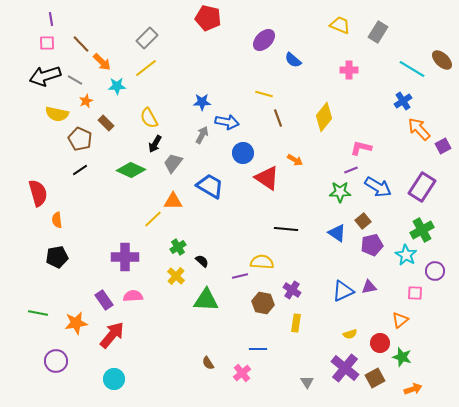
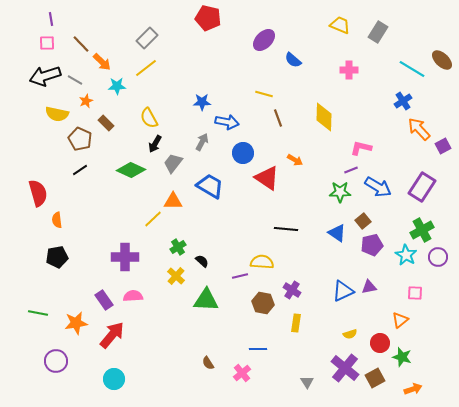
yellow diamond at (324, 117): rotated 36 degrees counterclockwise
gray arrow at (202, 135): moved 7 px down
purple circle at (435, 271): moved 3 px right, 14 px up
